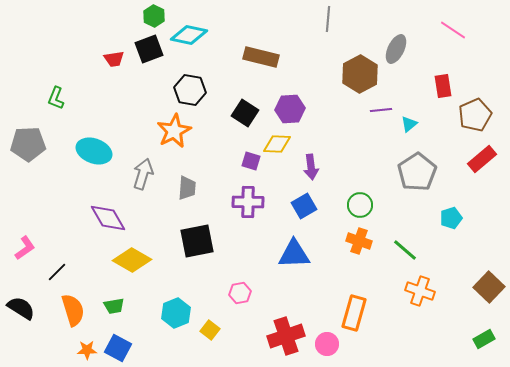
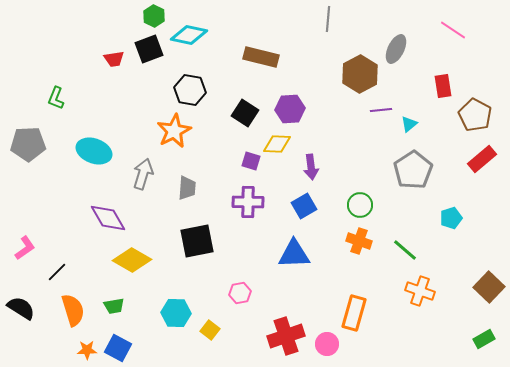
brown pentagon at (475, 115): rotated 20 degrees counterclockwise
gray pentagon at (417, 172): moved 4 px left, 2 px up
cyan hexagon at (176, 313): rotated 24 degrees clockwise
